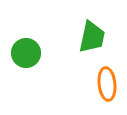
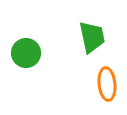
green trapezoid: rotated 24 degrees counterclockwise
